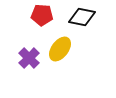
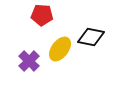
black diamond: moved 9 px right, 20 px down
purple cross: moved 3 px down
